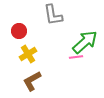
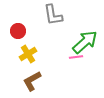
red circle: moved 1 px left
